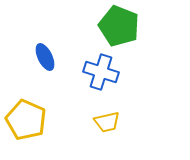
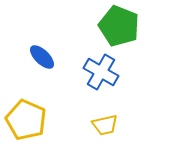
blue ellipse: moved 3 px left; rotated 20 degrees counterclockwise
blue cross: rotated 12 degrees clockwise
yellow trapezoid: moved 2 px left, 3 px down
